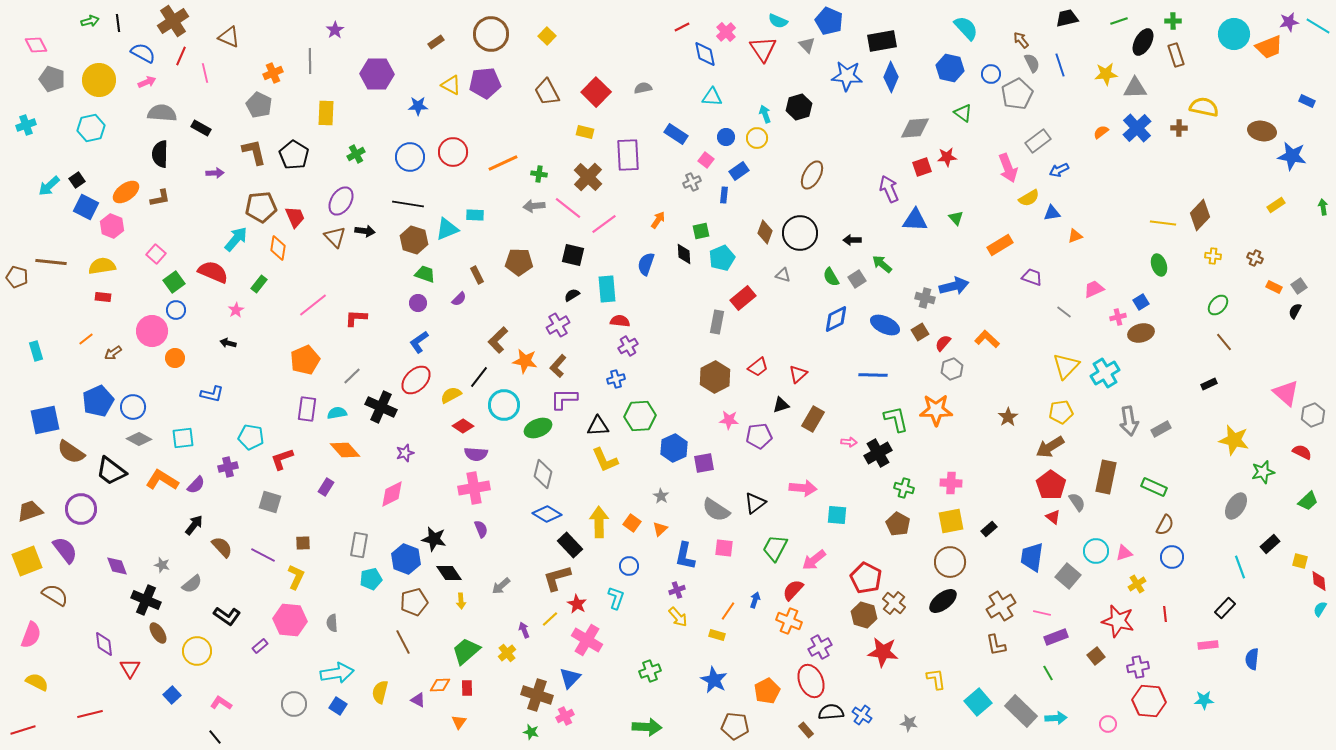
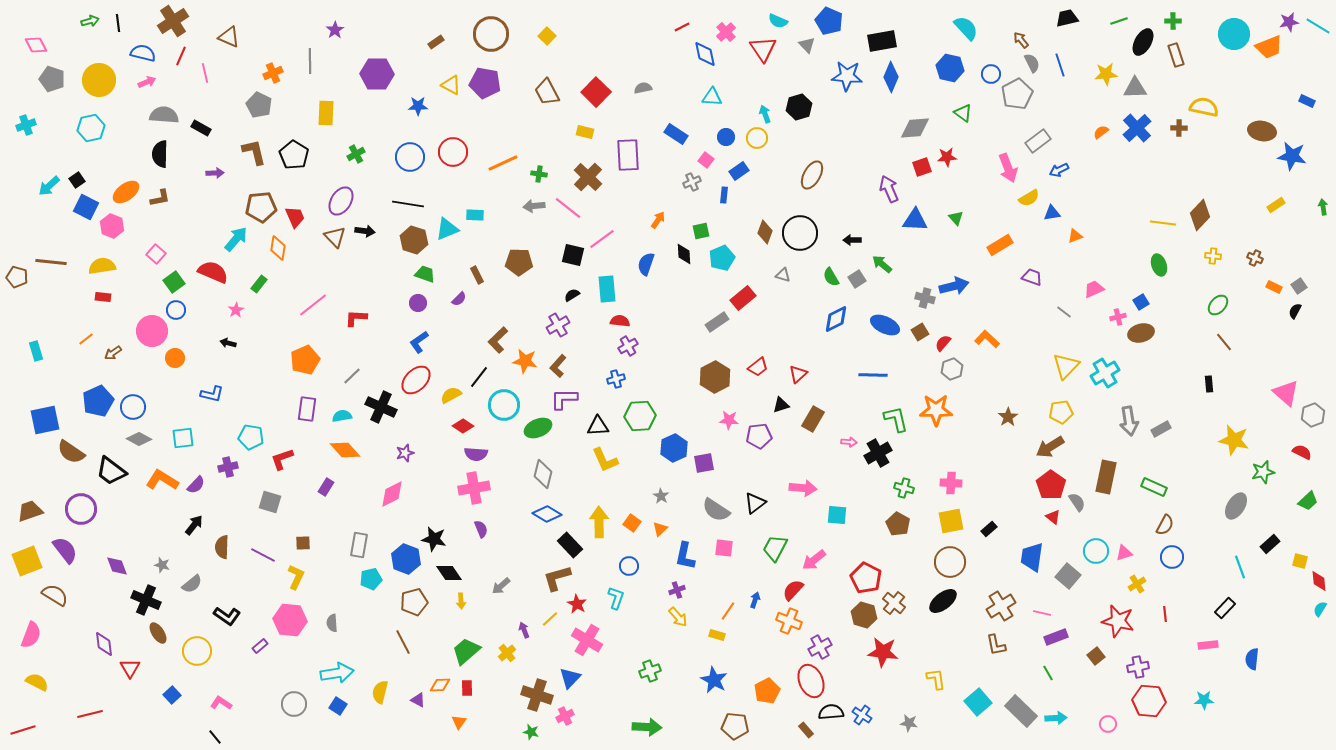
blue semicircle at (143, 53): rotated 15 degrees counterclockwise
purple pentagon at (485, 83): rotated 16 degrees clockwise
gray semicircle at (162, 113): moved 2 px right, 2 px down
pink line at (604, 224): moved 2 px left, 15 px down
gray rectangle at (717, 322): rotated 45 degrees clockwise
black rectangle at (1209, 384): rotated 70 degrees counterclockwise
cyan semicircle at (337, 413): moved 5 px right, 3 px down
brown semicircle at (222, 547): rotated 135 degrees counterclockwise
